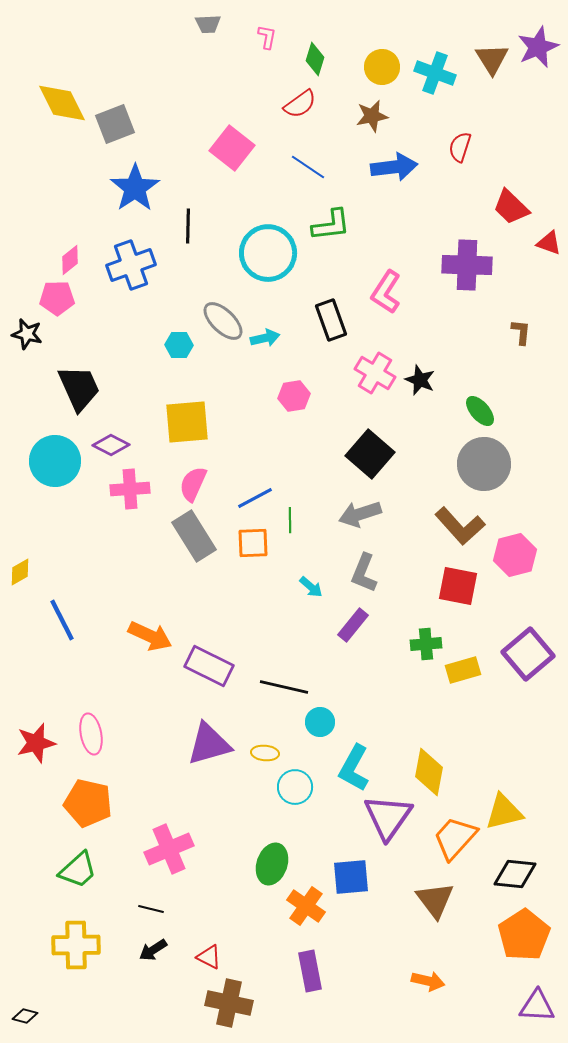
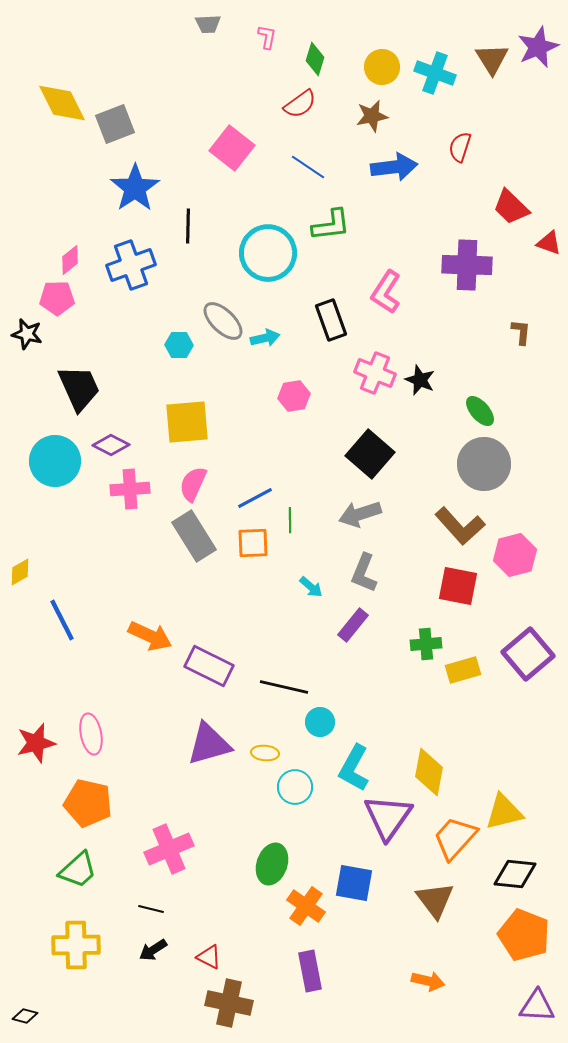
pink cross at (375, 373): rotated 9 degrees counterclockwise
blue square at (351, 877): moved 3 px right, 6 px down; rotated 15 degrees clockwise
orange pentagon at (524, 935): rotated 18 degrees counterclockwise
